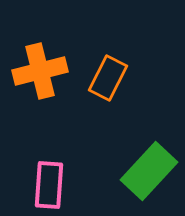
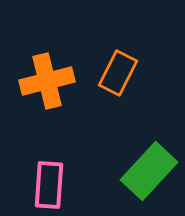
orange cross: moved 7 px right, 10 px down
orange rectangle: moved 10 px right, 5 px up
